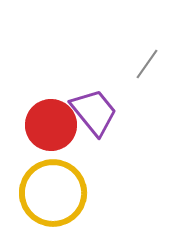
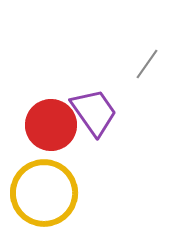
purple trapezoid: rotated 4 degrees clockwise
yellow circle: moved 9 px left
